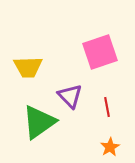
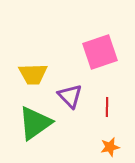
yellow trapezoid: moved 5 px right, 7 px down
red line: rotated 12 degrees clockwise
green triangle: moved 4 px left, 1 px down
orange star: rotated 18 degrees clockwise
